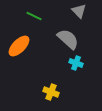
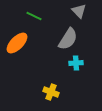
gray semicircle: rotated 80 degrees clockwise
orange ellipse: moved 2 px left, 3 px up
cyan cross: rotated 24 degrees counterclockwise
